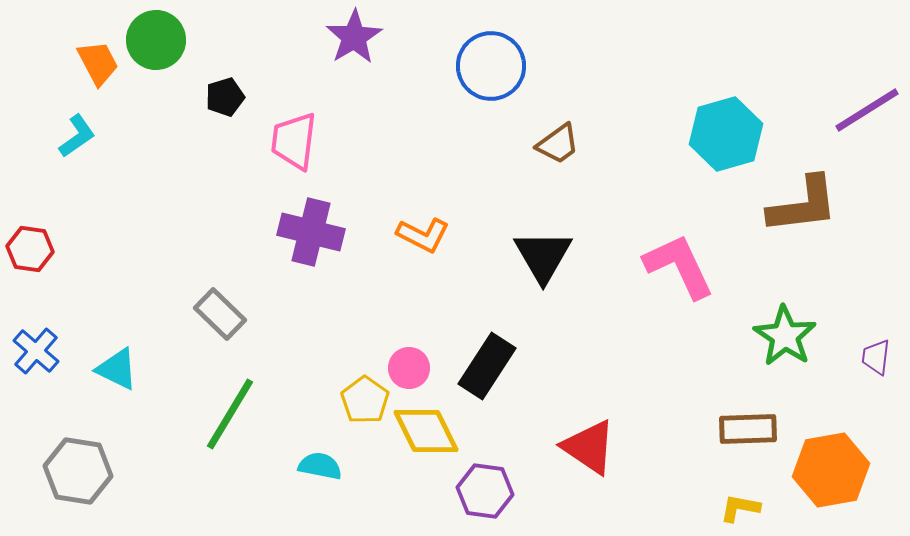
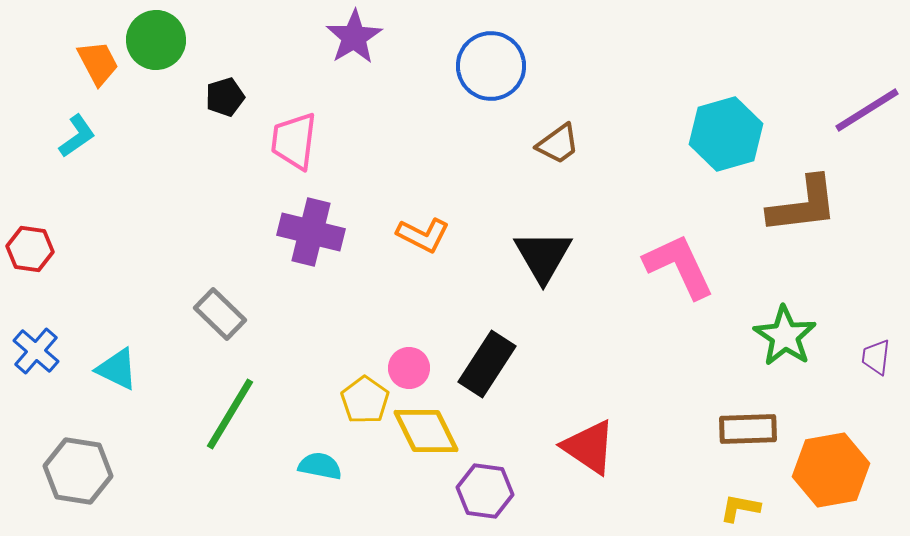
black rectangle: moved 2 px up
